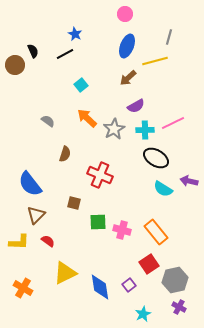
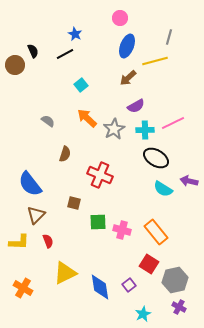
pink circle: moved 5 px left, 4 px down
red semicircle: rotated 32 degrees clockwise
red square: rotated 24 degrees counterclockwise
